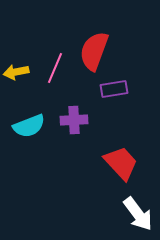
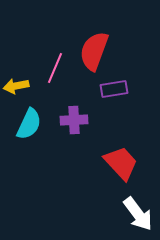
yellow arrow: moved 14 px down
cyan semicircle: moved 2 px up; rotated 44 degrees counterclockwise
